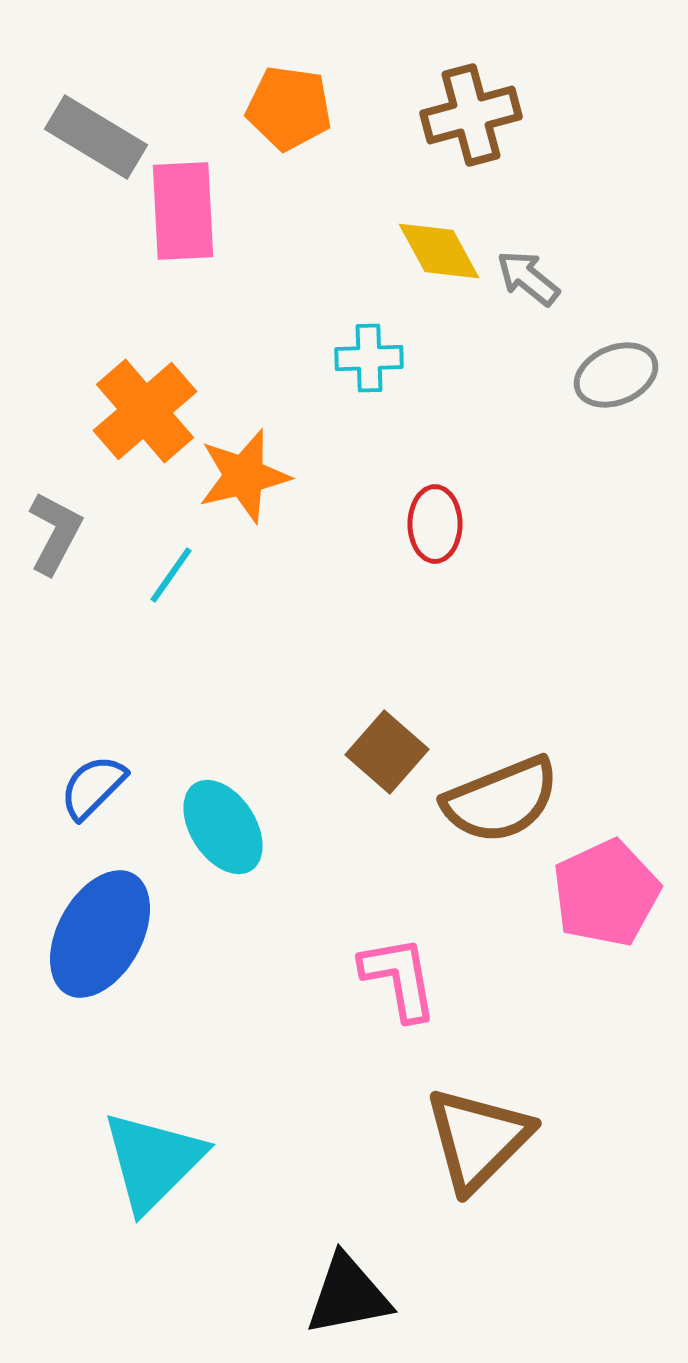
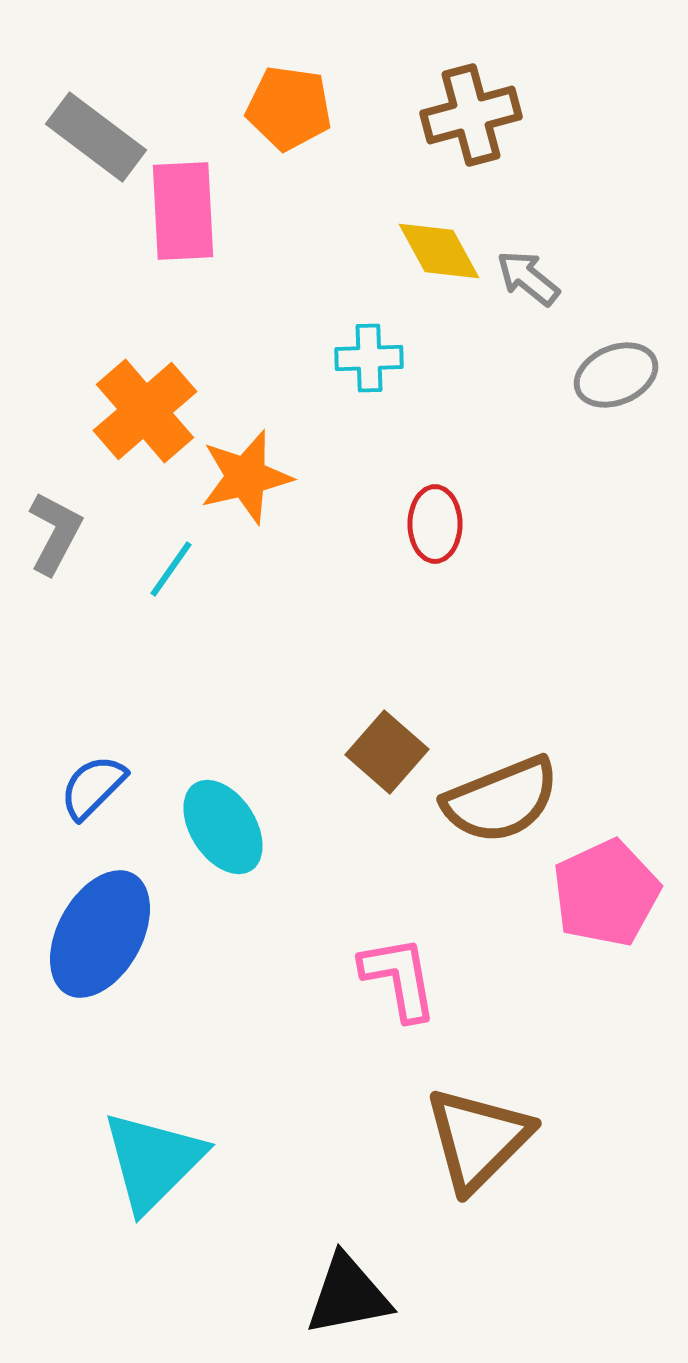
gray rectangle: rotated 6 degrees clockwise
orange star: moved 2 px right, 1 px down
cyan line: moved 6 px up
